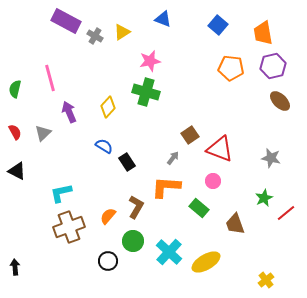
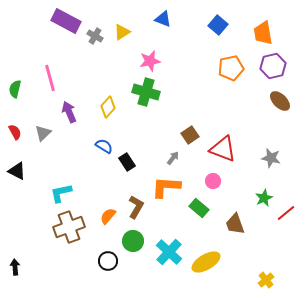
orange pentagon: rotated 20 degrees counterclockwise
red triangle: moved 3 px right
